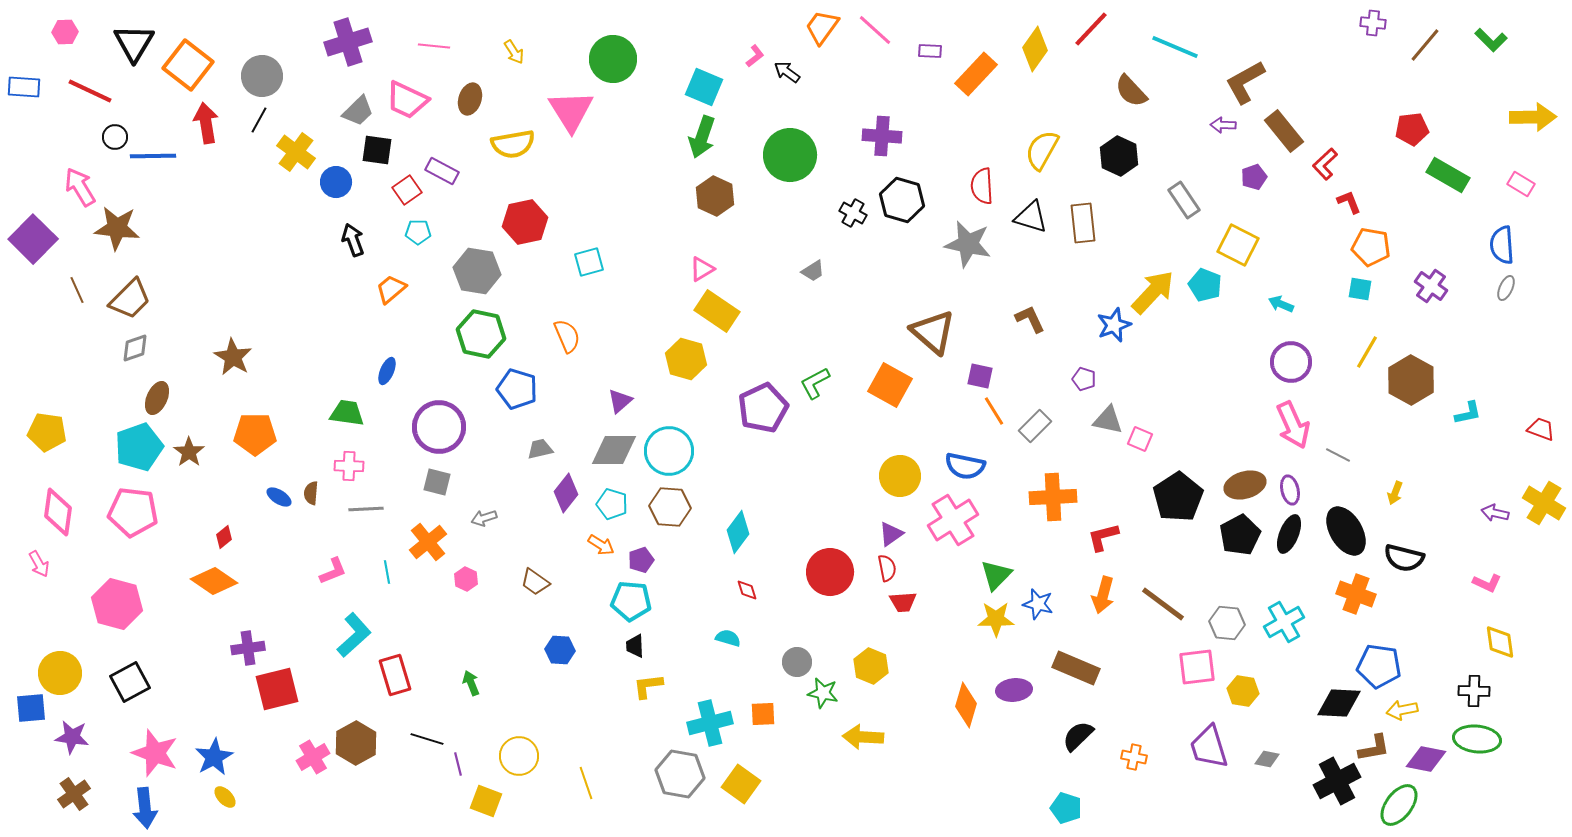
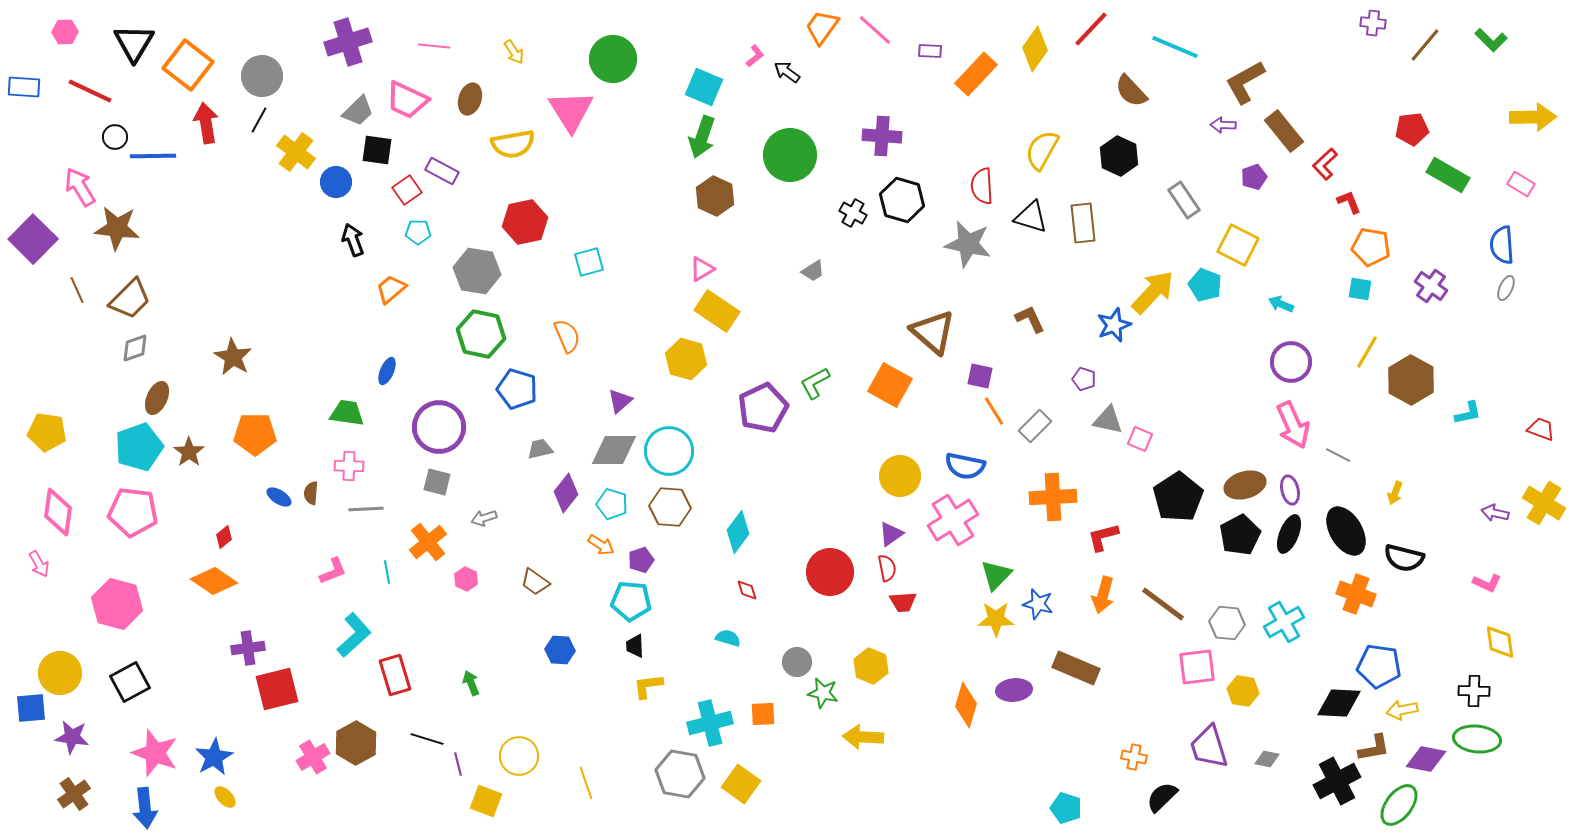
black semicircle at (1078, 736): moved 84 px right, 61 px down
